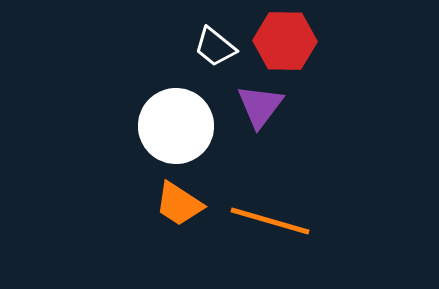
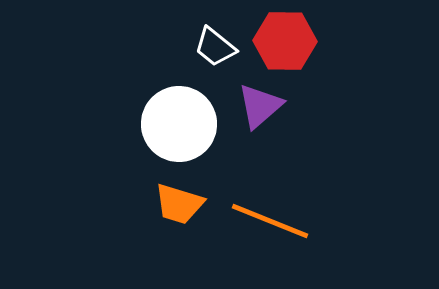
purple triangle: rotated 12 degrees clockwise
white circle: moved 3 px right, 2 px up
orange trapezoid: rotated 16 degrees counterclockwise
orange line: rotated 6 degrees clockwise
